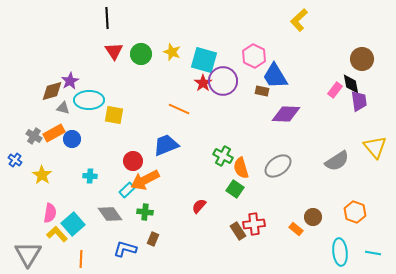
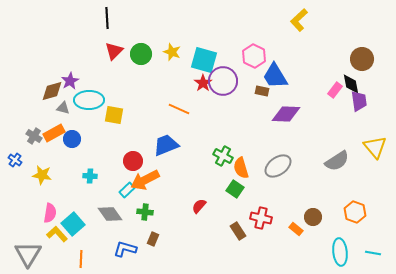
red triangle at (114, 51): rotated 18 degrees clockwise
yellow star at (42, 175): rotated 24 degrees counterclockwise
red cross at (254, 224): moved 7 px right, 6 px up; rotated 20 degrees clockwise
